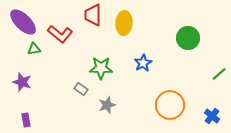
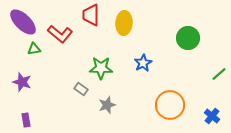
red trapezoid: moved 2 px left
